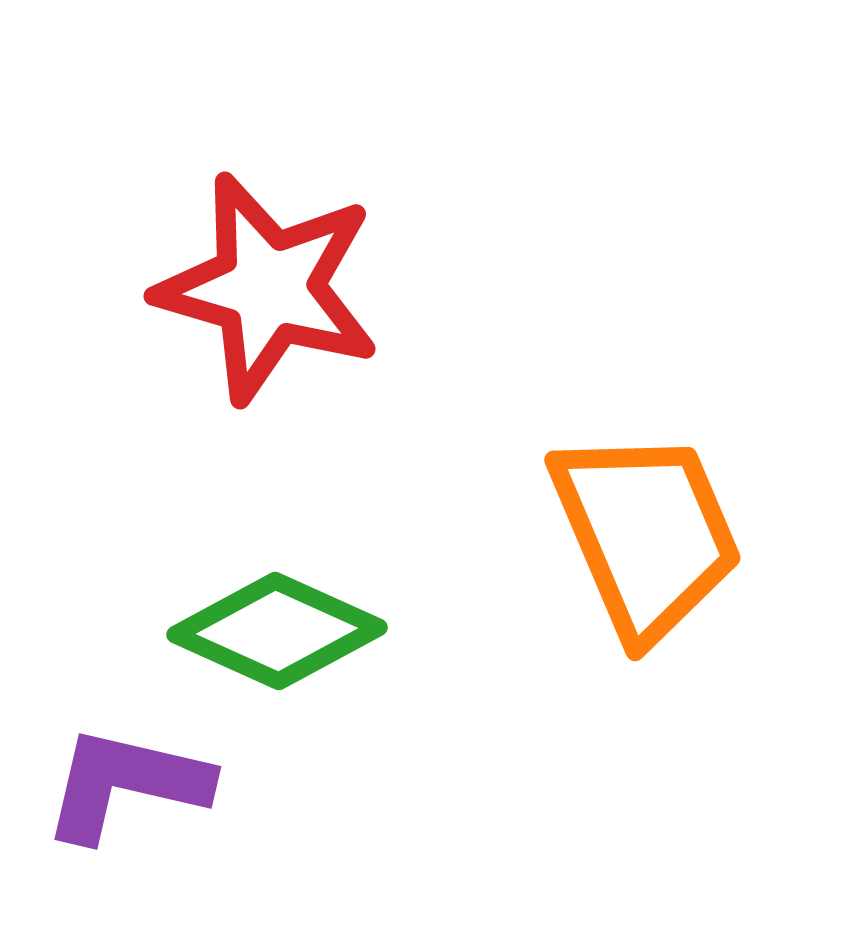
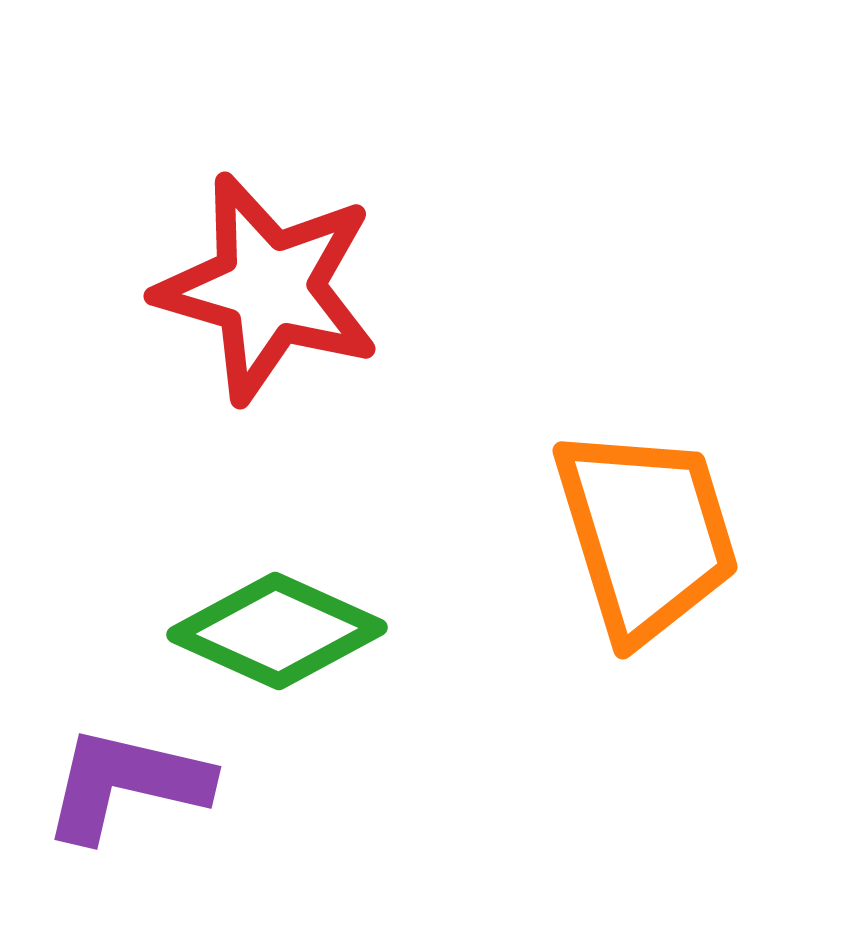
orange trapezoid: rotated 6 degrees clockwise
